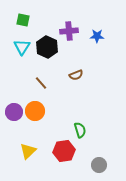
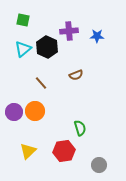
cyan triangle: moved 1 px right, 2 px down; rotated 18 degrees clockwise
green semicircle: moved 2 px up
